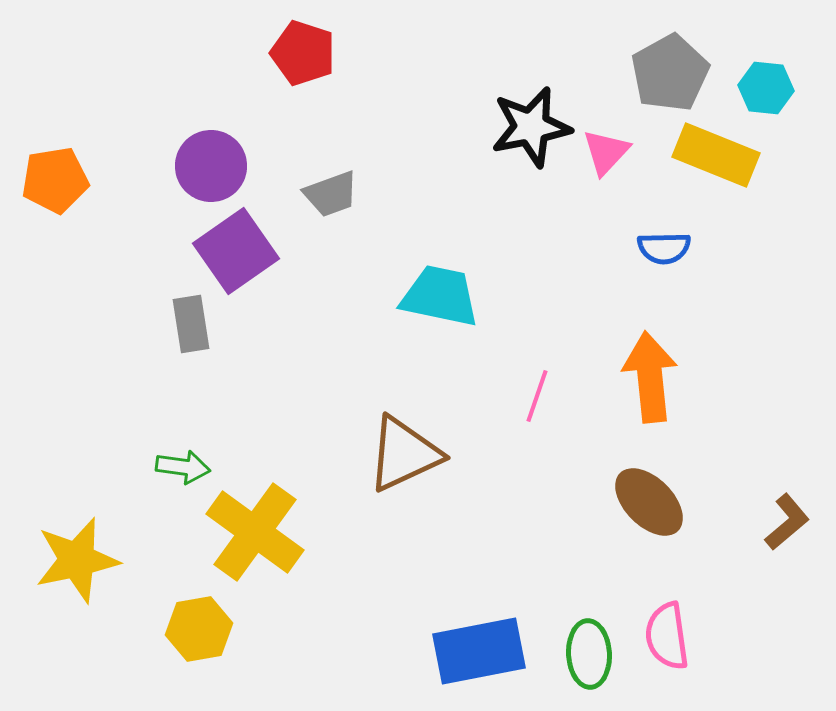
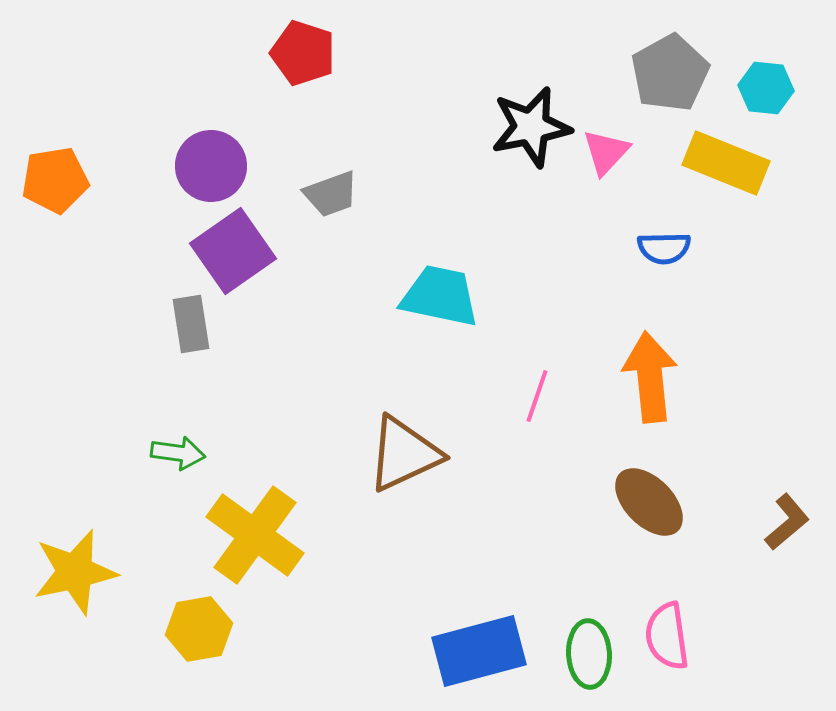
yellow rectangle: moved 10 px right, 8 px down
purple square: moved 3 px left
green arrow: moved 5 px left, 14 px up
yellow cross: moved 3 px down
yellow star: moved 2 px left, 12 px down
blue rectangle: rotated 4 degrees counterclockwise
